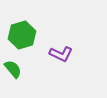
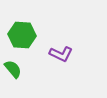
green hexagon: rotated 20 degrees clockwise
